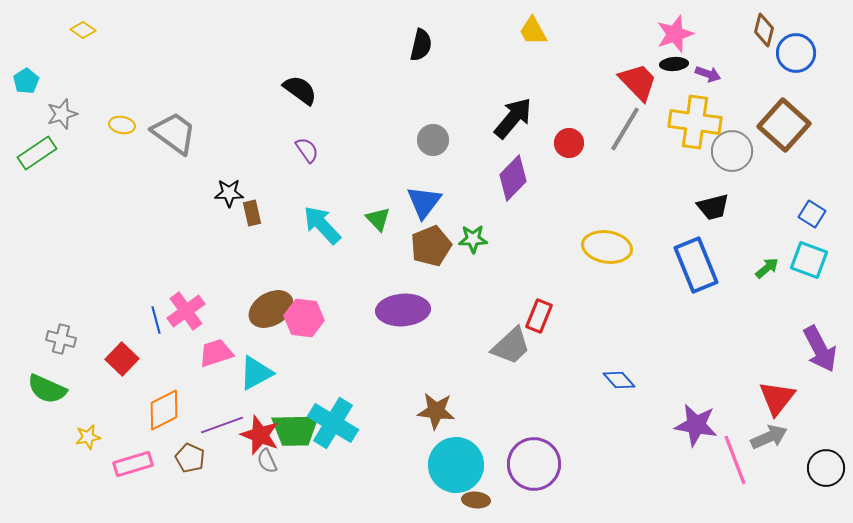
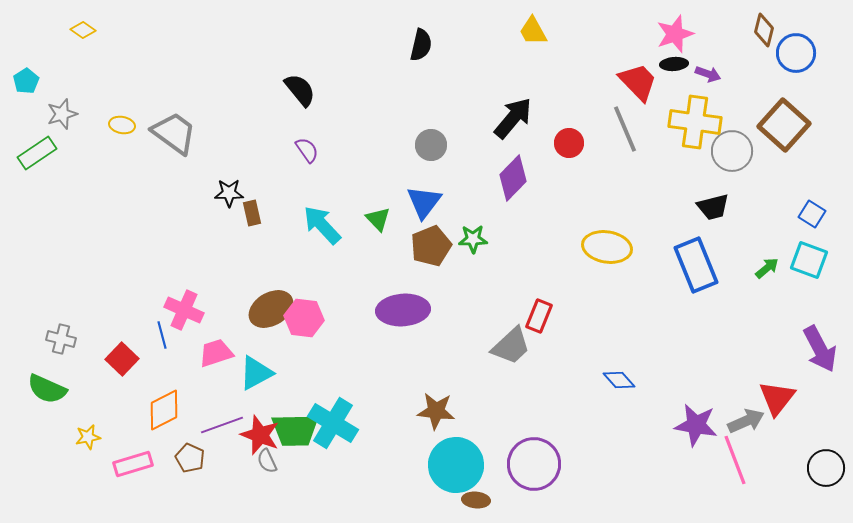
black semicircle at (300, 90): rotated 15 degrees clockwise
gray line at (625, 129): rotated 54 degrees counterclockwise
gray circle at (433, 140): moved 2 px left, 5 px down
pink cross at (186, 311): moved 2 px left, 1 px up; rotated 30 degrees counterclockwise
blue line at (156, 320): moved 6 px right, 15 px down
gray arrow at (769, 437): moved 23 px left, 16 px up
